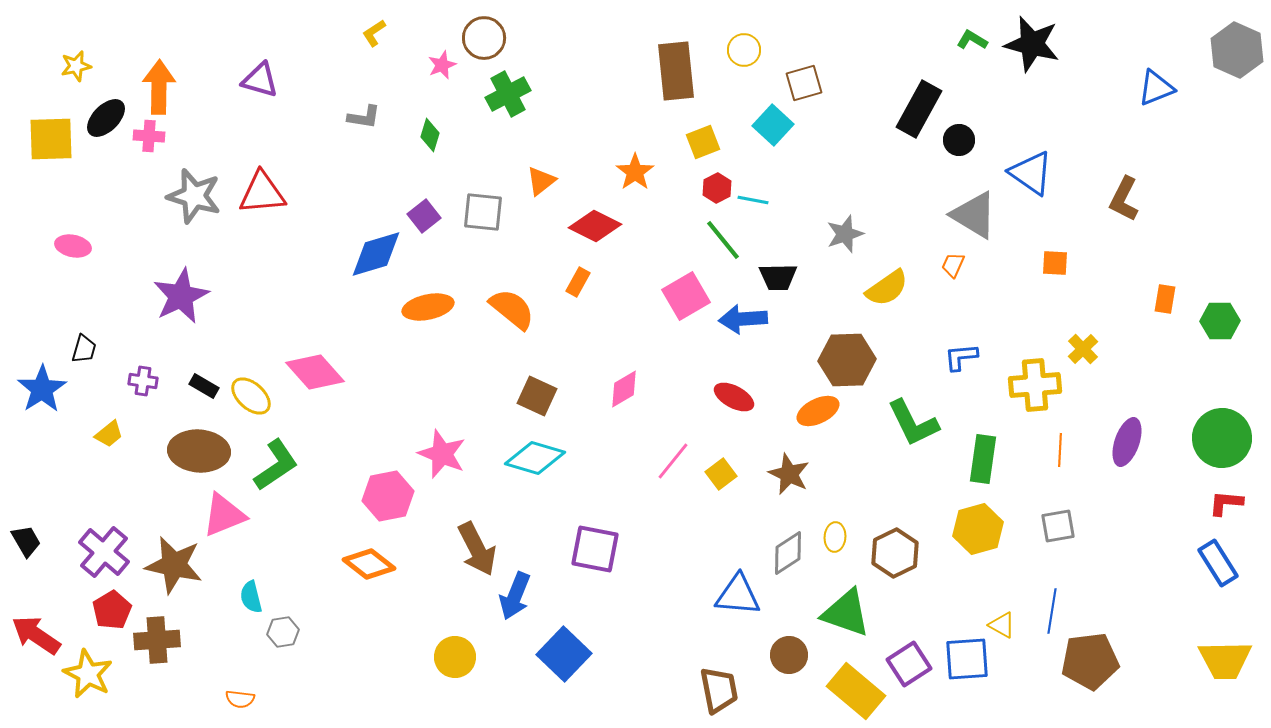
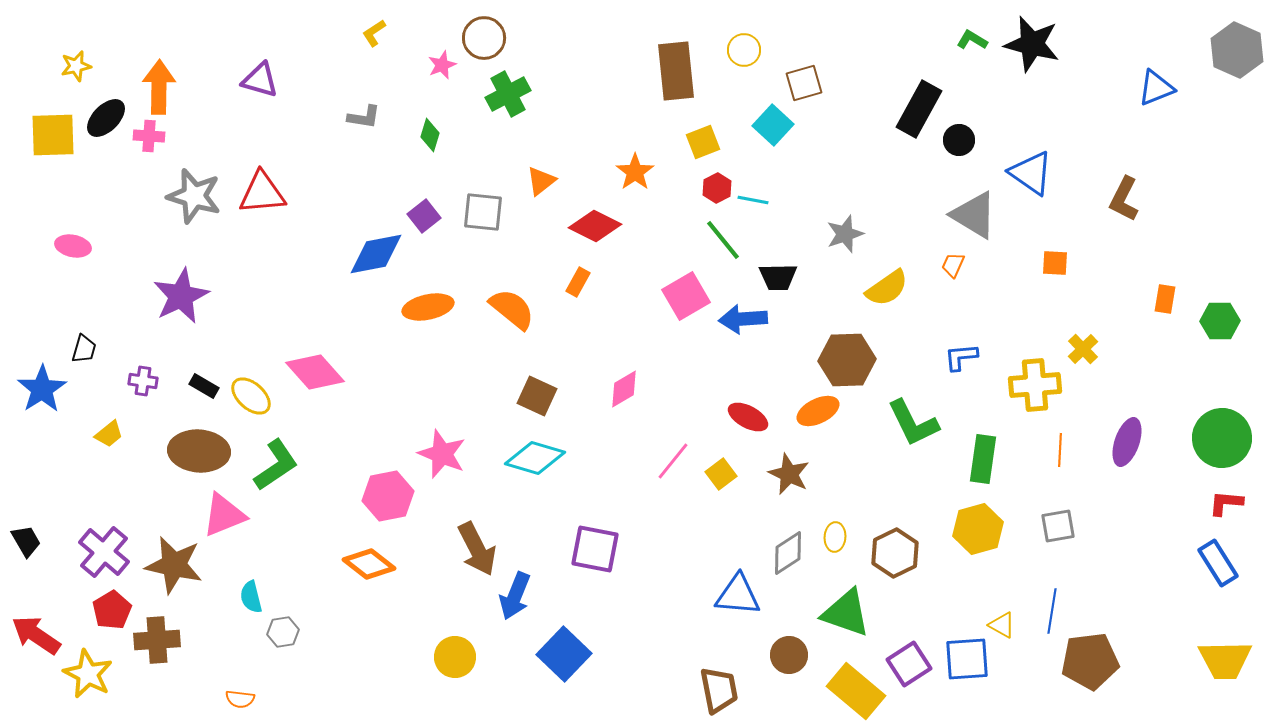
yellow square at (51, 139): moved 2 px right, 4 px up
blue diamond at (376, 254): rotated 6 degrees clockwise
red ellipse at (734, 397): moved 14 px right, 20 px down
